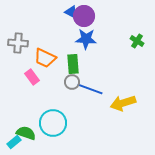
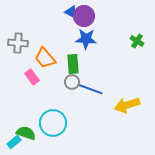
orange trapezoid: rotated 25 degrees clockwise
yellow arrow: moved 4 px right, 2 px down
